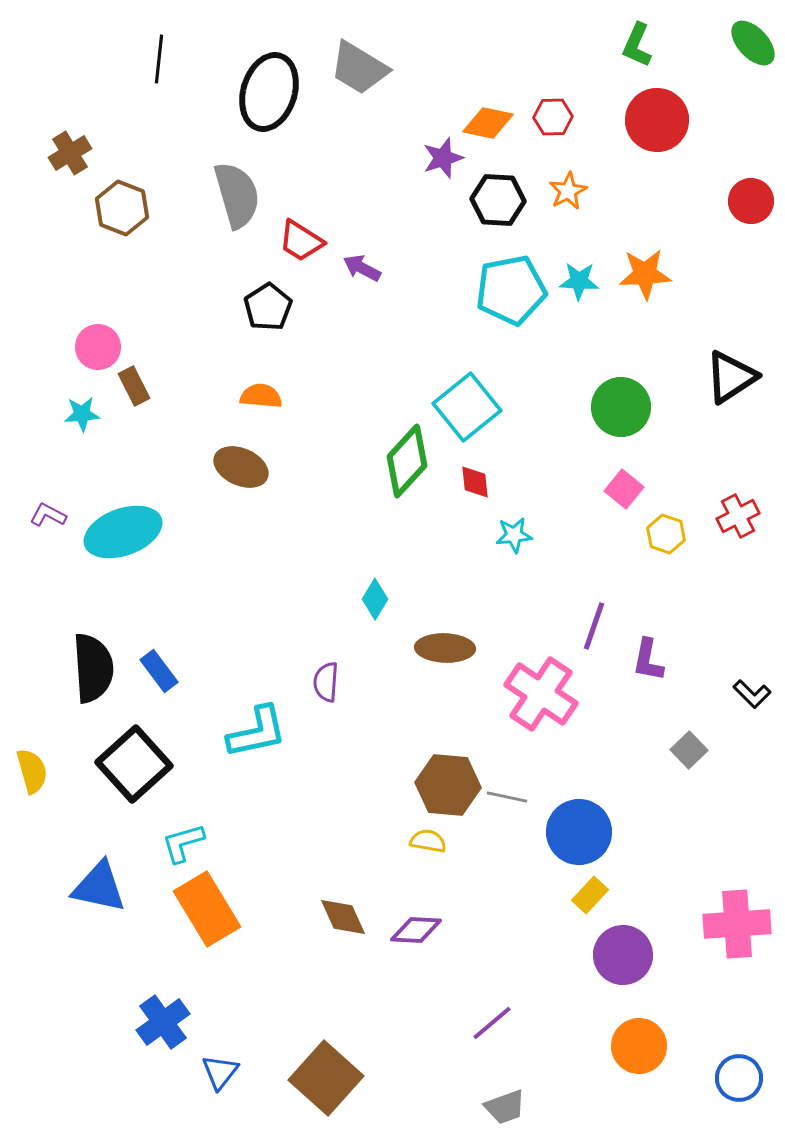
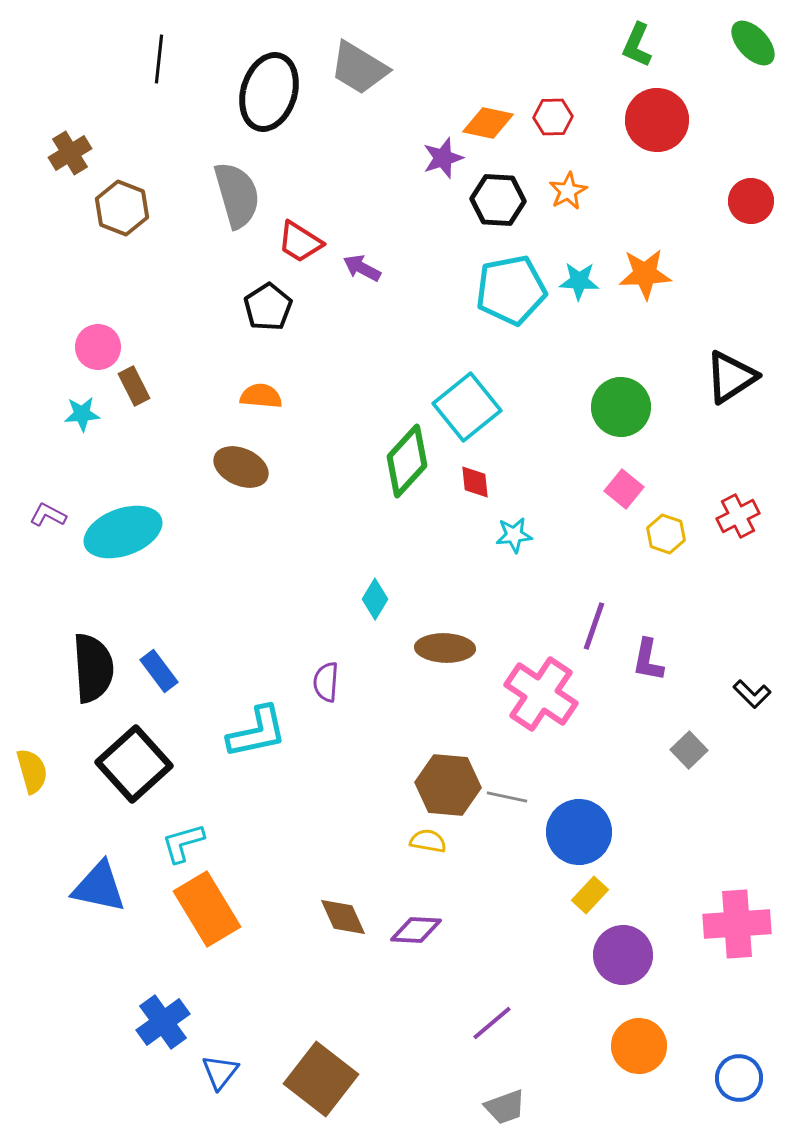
red trapezoid at (301, 241): moved 1 px left, 1 px down
brown square at (326, 1078): moved 5 px left, 1 px down; rotated 4 degrees counterclockwise
